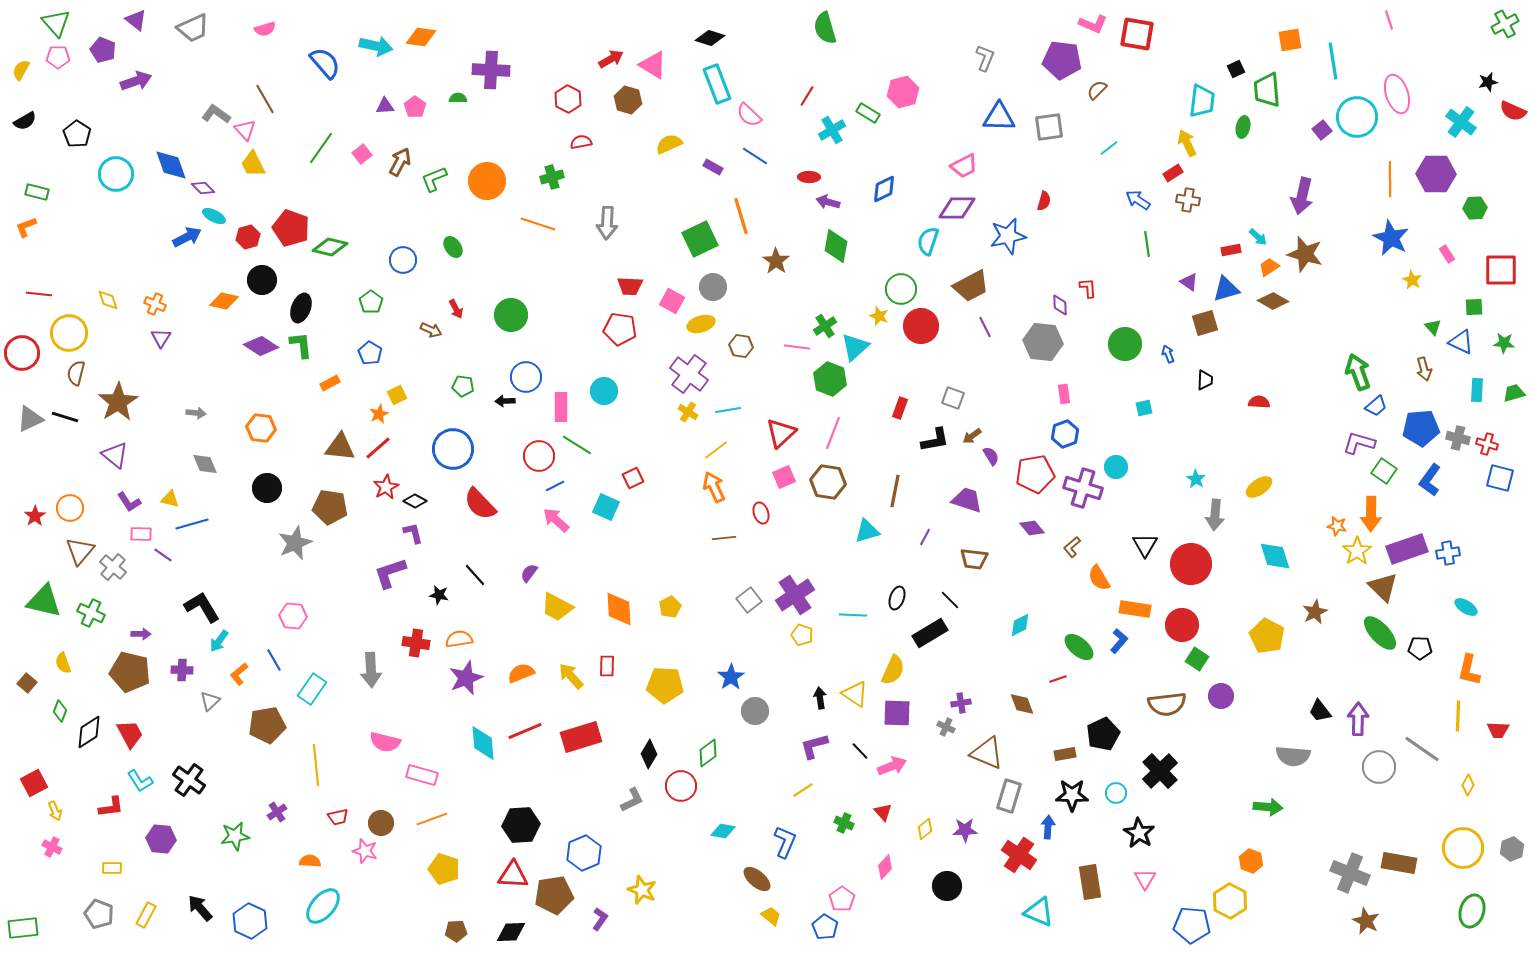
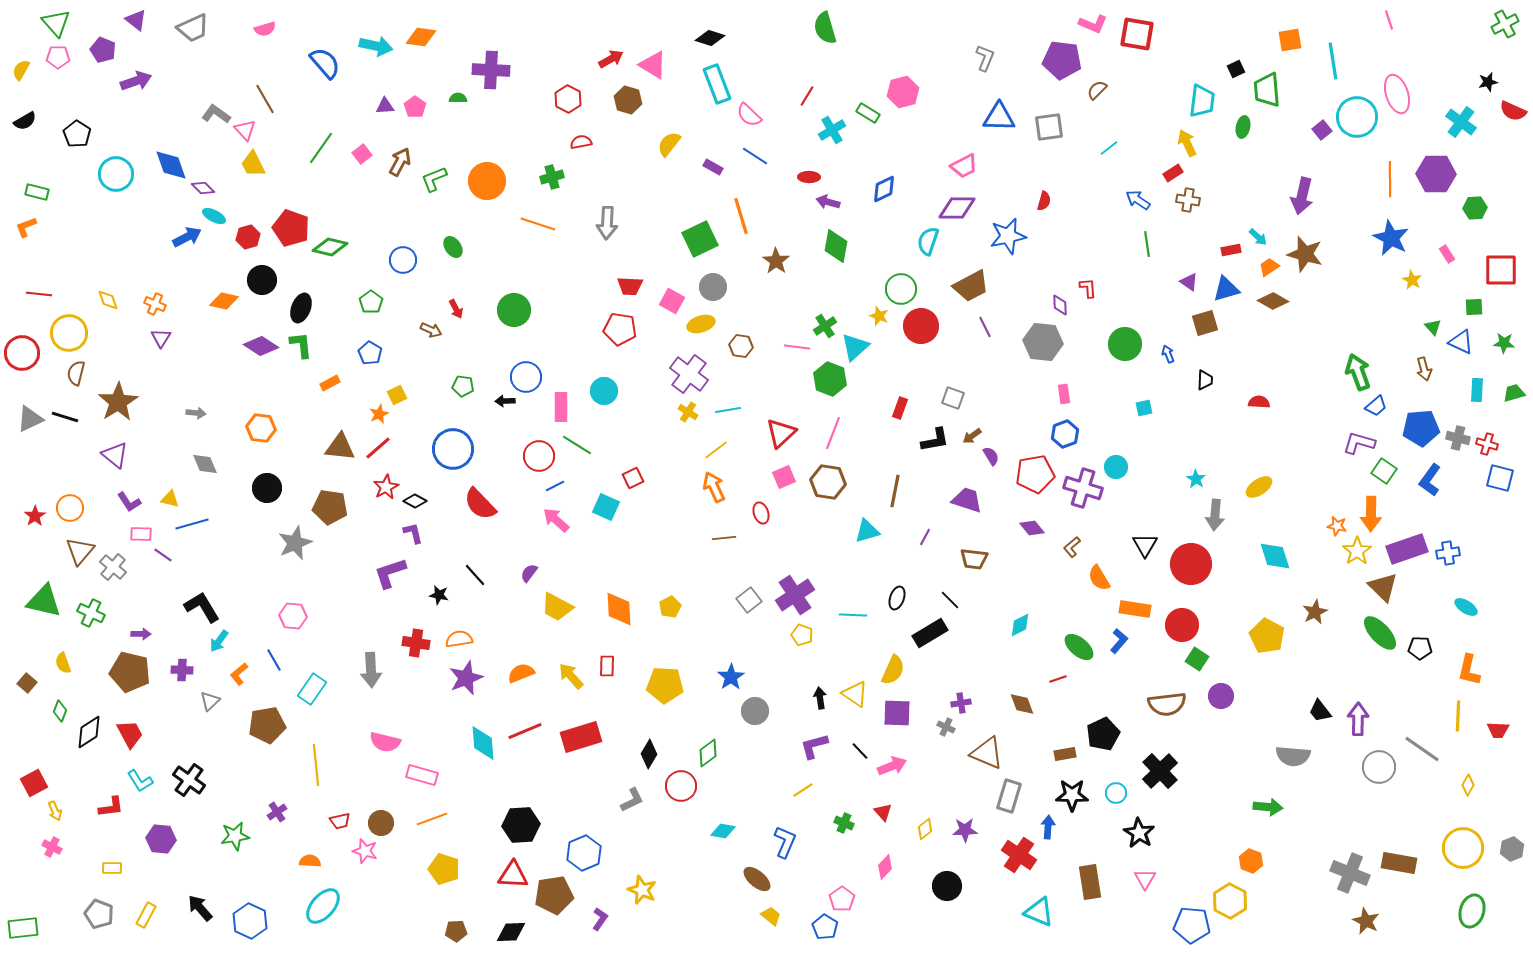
yellow semicircle at (669, 144): rotated 28 degrees counterclockwise
green circle at (511, 315): moved 3 px right, 5 px up
red trapezoid at (338, 817): moved 2 px right, 4 px down
